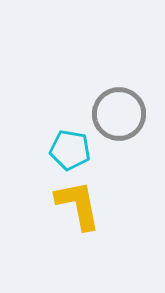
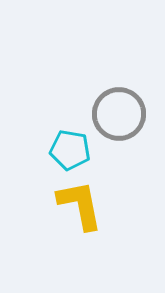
yellow L-shape: moved 2 px right
